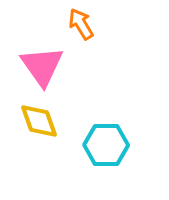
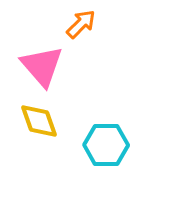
orange arrow: rotated 76 degrees clockwise
pink triangle: rotated 6 degrees counterclockwise
